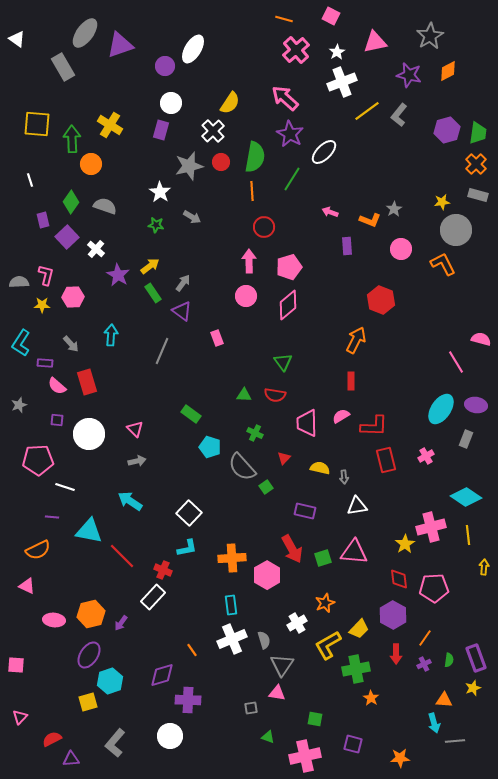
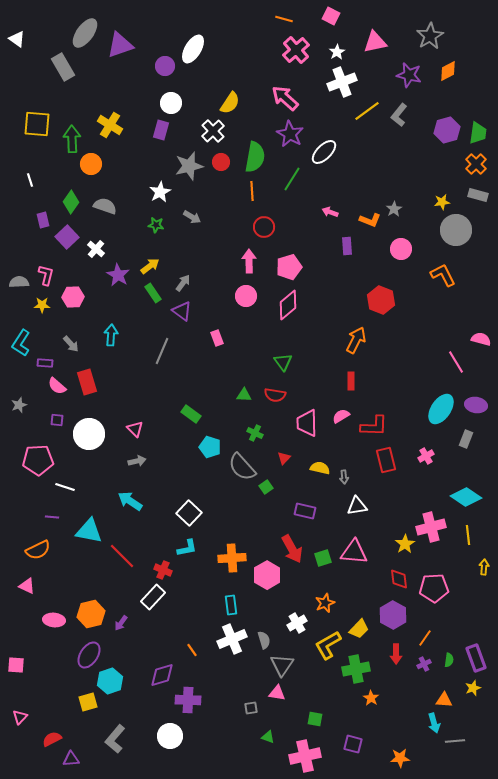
white star at (160, 192): rotated 10 degrees clockwise
orange L-shape at (443, 264): moved 11 px down
gray L-shape at (115, 743): moved 4 px up
